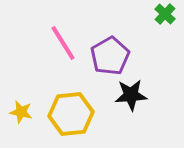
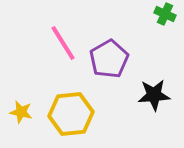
green cross: rotated 20 degrees counterclockwise
purple pentagon: moved 1 px left, 3 px down
black star: moved 23 px right
